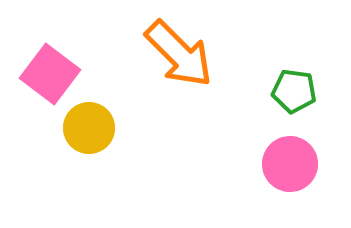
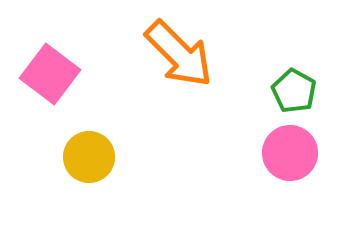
green pentagon: rotated 21 degrees clockwise
yellow circle: moved 29 px down
pink circle: moved 11 px up
